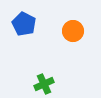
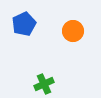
blue pentagon: rotated 20 degrees clockwise
